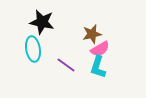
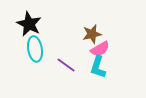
black star: moved 13 px left, 2 px down; rotated 15 degrees clockwise
cyan ellipse: moved 2 px right
